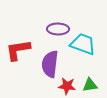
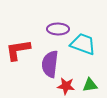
red star: moved 1 px left
